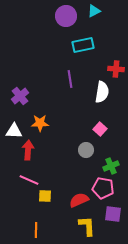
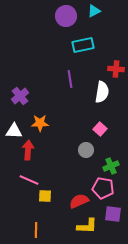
red semicircle: moved 1 px down
yellow L-shape: rotated 95 degrees clockwise
